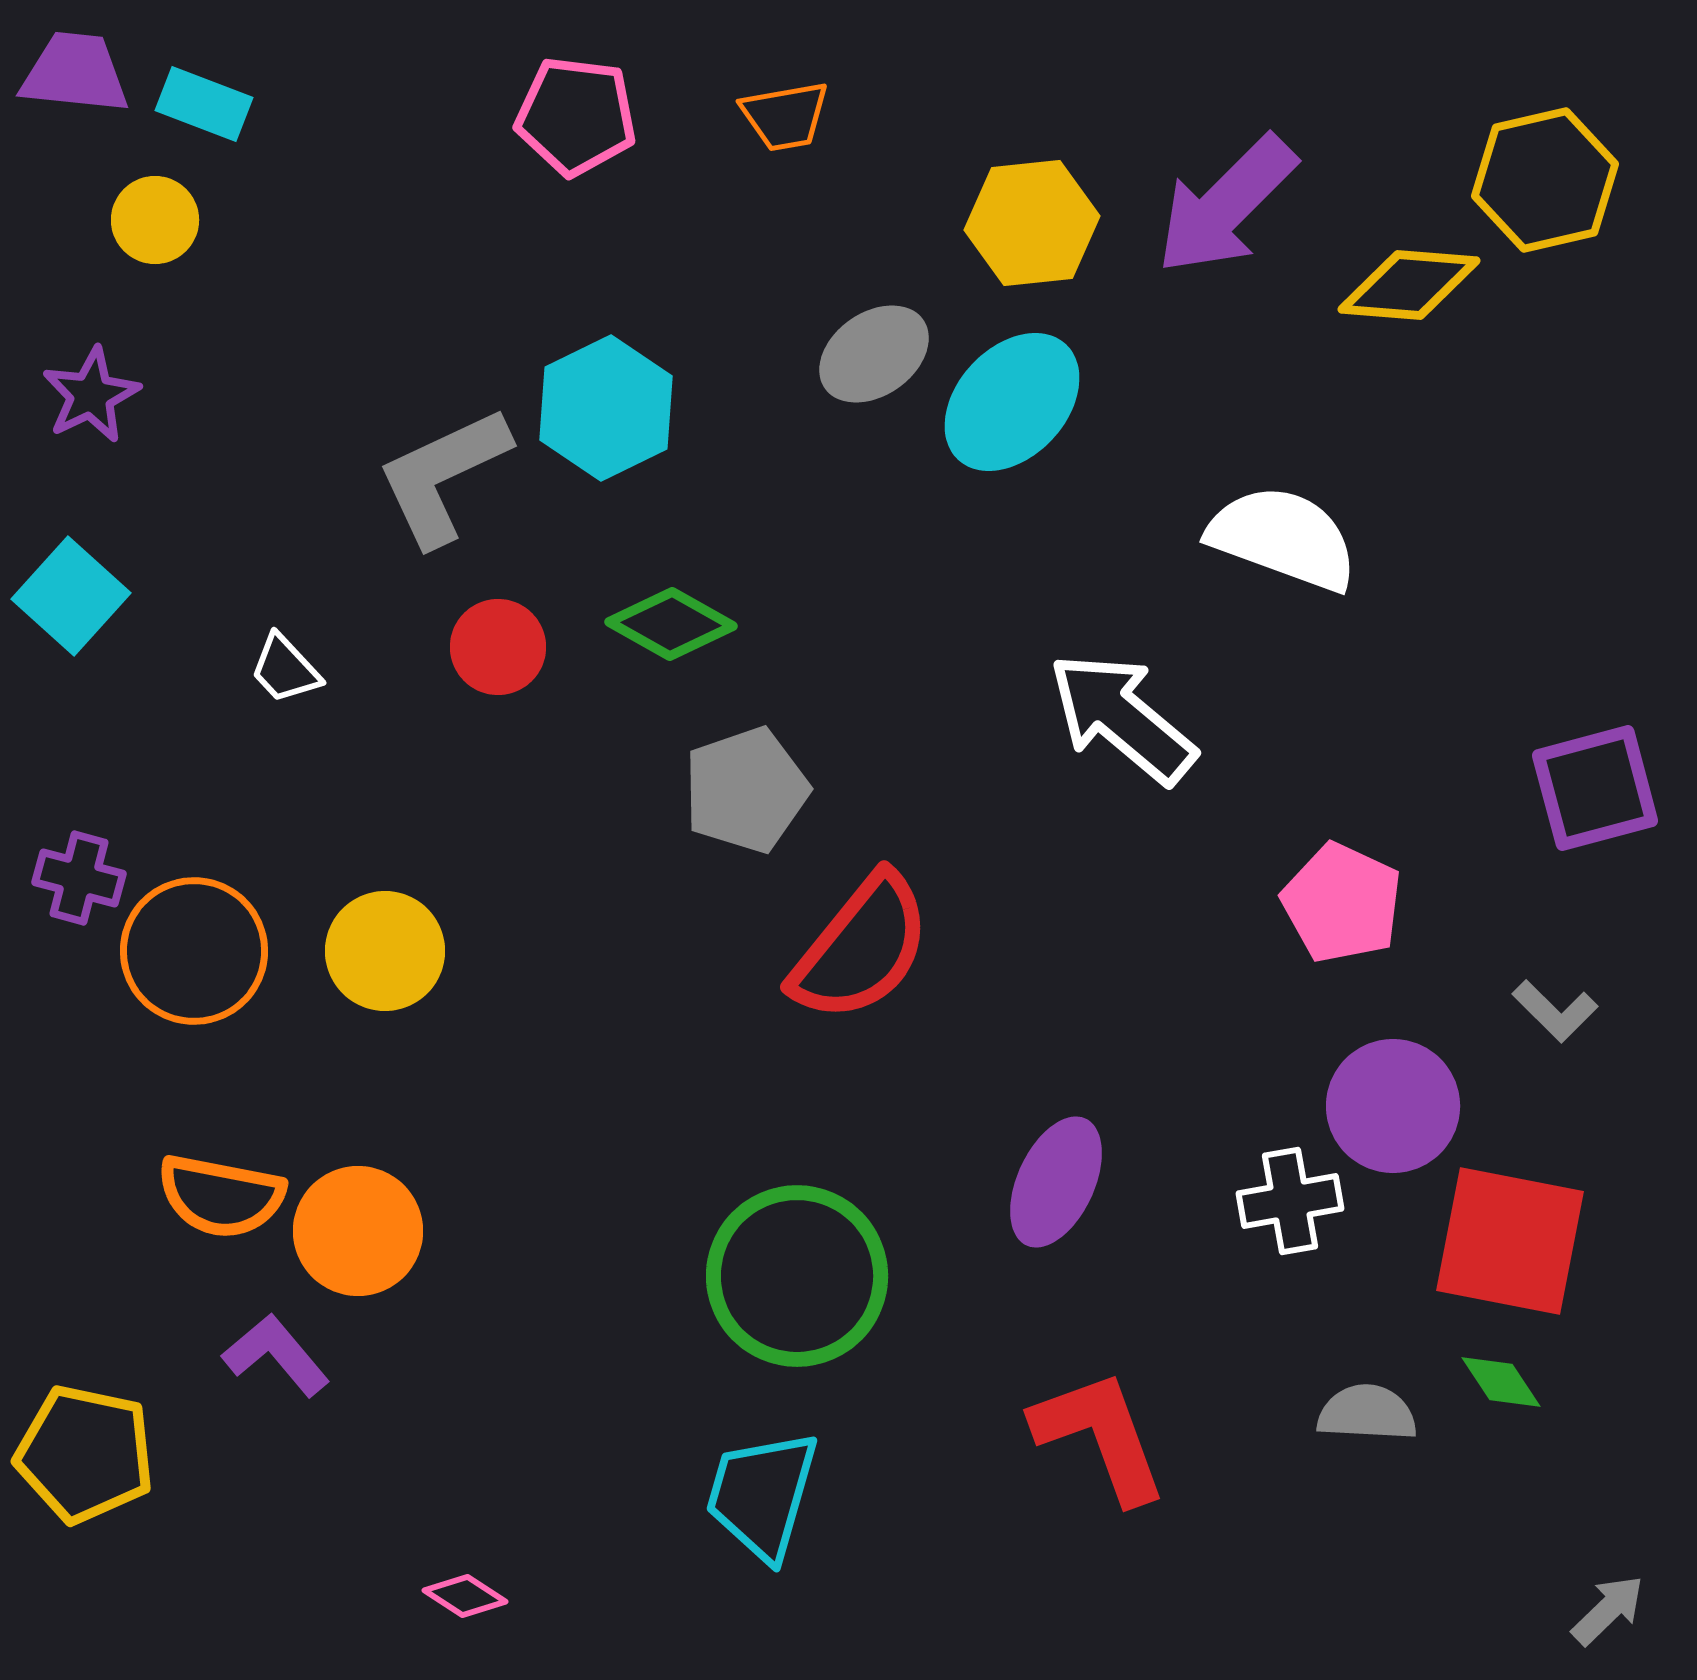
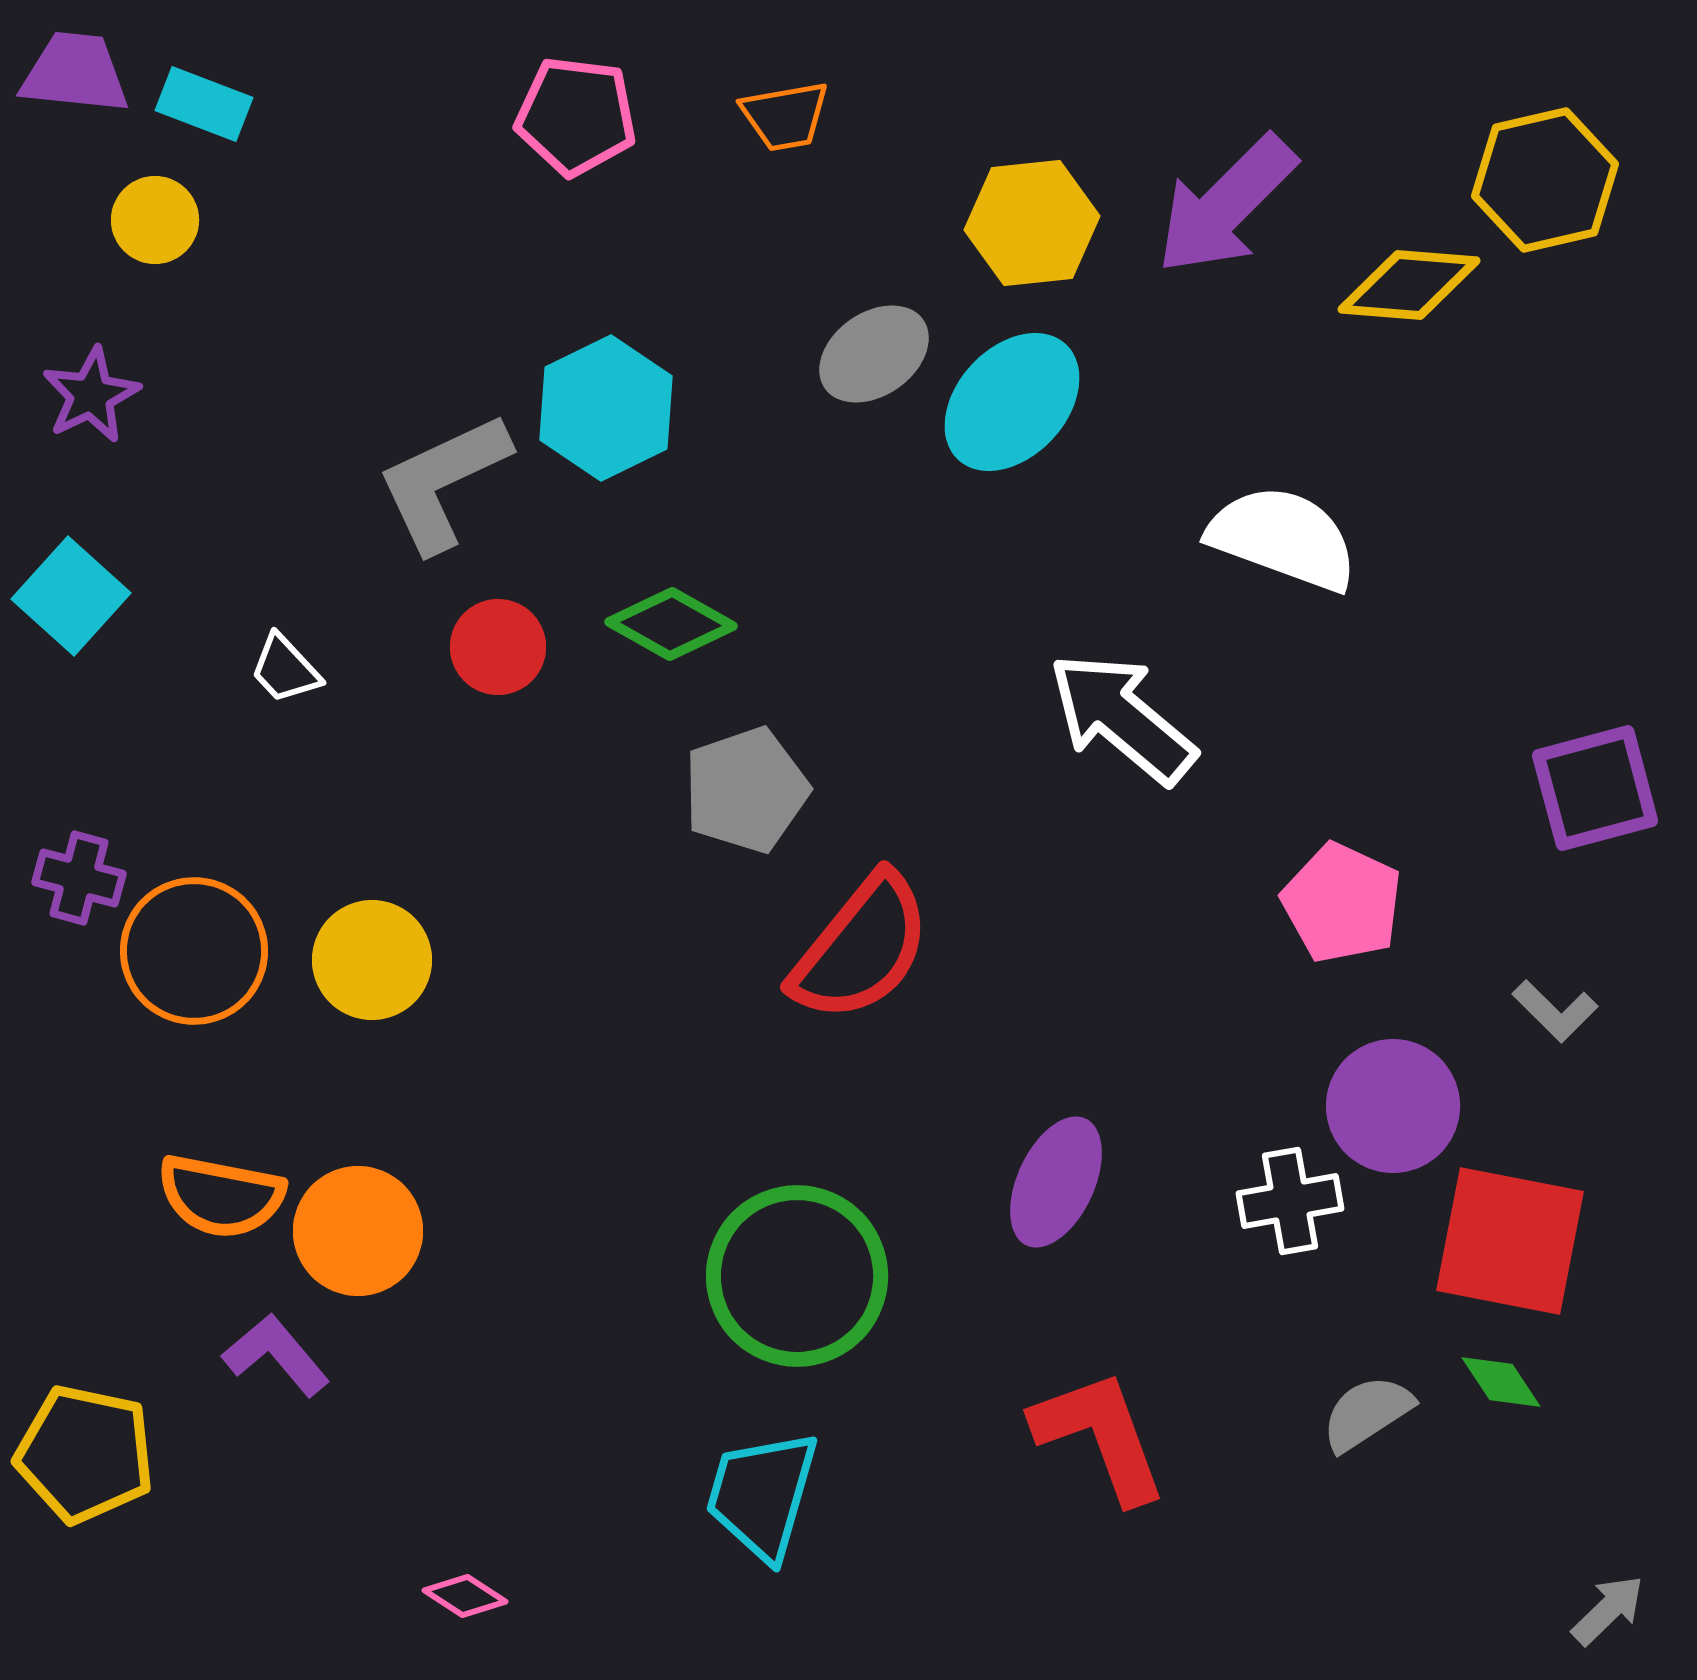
gray L-shape at (443, 476): moved 6 px down
yellow circle at (385, 951): moved 13 px left, 9 px down
gray semicircle at (1367, 1413): rotated 36 degrees counterclockwise
